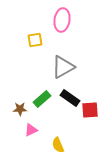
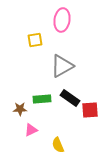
gray triangle: moved 1 px left, 1 px up
green rectangle: rotated 36 degrees clockwise
